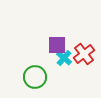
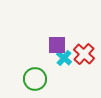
red cross: rotated 10 degrees counterclockwise
green circle: moved 2 px down
